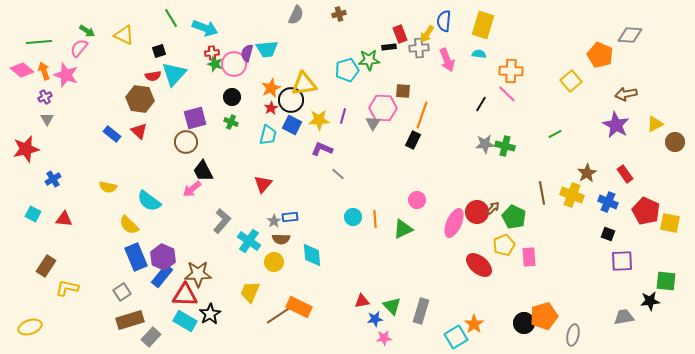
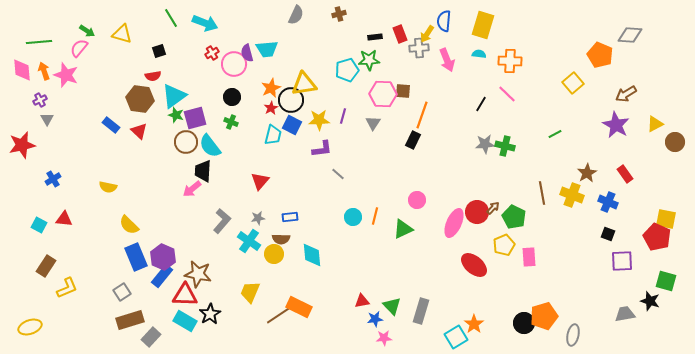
cyan arrow at (205, 28): moved 5 px up
yellow triangle at (124, 35): moved 2 px left, 1 px up; rotated 10 degrees counterclockwise
black rectangle at (389, 47): moved 14 px left, 10 px up
red cross at (212, 53): rotated 24 degrees counterclockwise
purple semicircle at (247, 53): rotated 30 degrees counterclockwise
green star at (215, 64): moved 39 px left, 51 px down
pink diamond at (22, 70): rotated 45 degrees clockwise
orange cross at (511, 71): moved 1 px left, 10 px up
cyan triangle at (174, 74): moved 22 px down; rotated 12 degrees clockwise
yellow square at (571, 81): moved 2 px right, 2 px down
brown arrow at (626, 94): rotated 20 degrees counterclockwise
purple cross at (45, 97): moved 5 px left, 3 px down
pink hexagon at (383, 108): moved 14 px up
blue rectangle at (112, 134): moved 1 px left, 9 px up
cyan trapezoid at (268, 135): moved 5 px right
red star at (26, 149): moved 4 px left, 4 px up
purple L-shape at (322, 149): rotated 150 degrees clockwise
black trapezoid at (203, 171): rotated 30 degrees clockwise
red triangle at (263, 184): moved 3 px left, 3 px up
cyan semicircle at (149, 201): moved 61 px right, 55 px up; rotated 15 degrees clockwise
red pentagon at (646, 211): moved 11 px right, 26 px down
cyan square at (33, 214): moved 6 px right, 11 px down
orange line at (375, 219): moved 3 px up; rotated 18 degrees clockwise
gray star at (274, 221): moved 16 px left, 3 px up; rotated 24 degrees clockwise
yellow square at (670, 223): moved 4 px left, 4 px up
yellow circle at (274, 262): moved 8 px up
red ellipse at (479, 265): moved 5 px left
brown star at (198, 274): rotated 12 degrees clockwise
green square at (666, 281): rotated 10 degrees clockwise
yellow L-shape at (67, 288): rotated 145 degrees clockwise
black star at (650, 301): rotated 24 degrees clockwise
gray trapezoid at (624, 317): moved 1 px right, 3 px up
